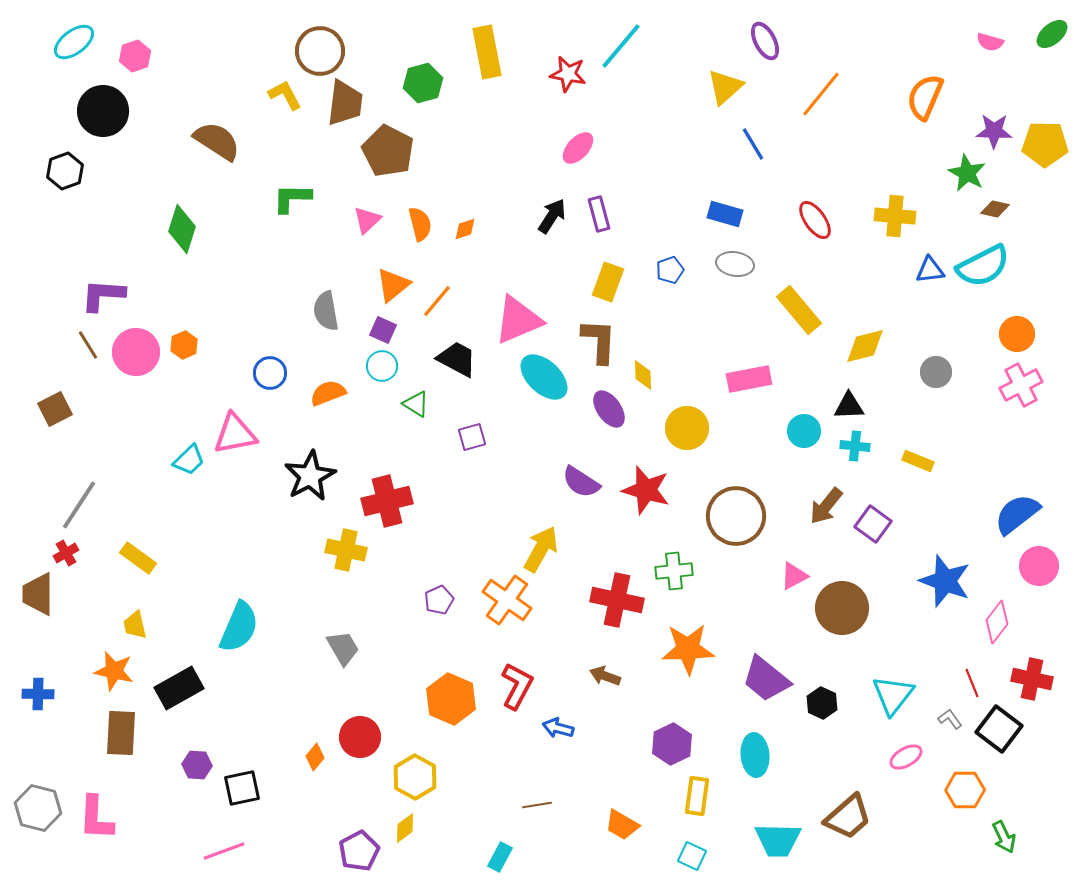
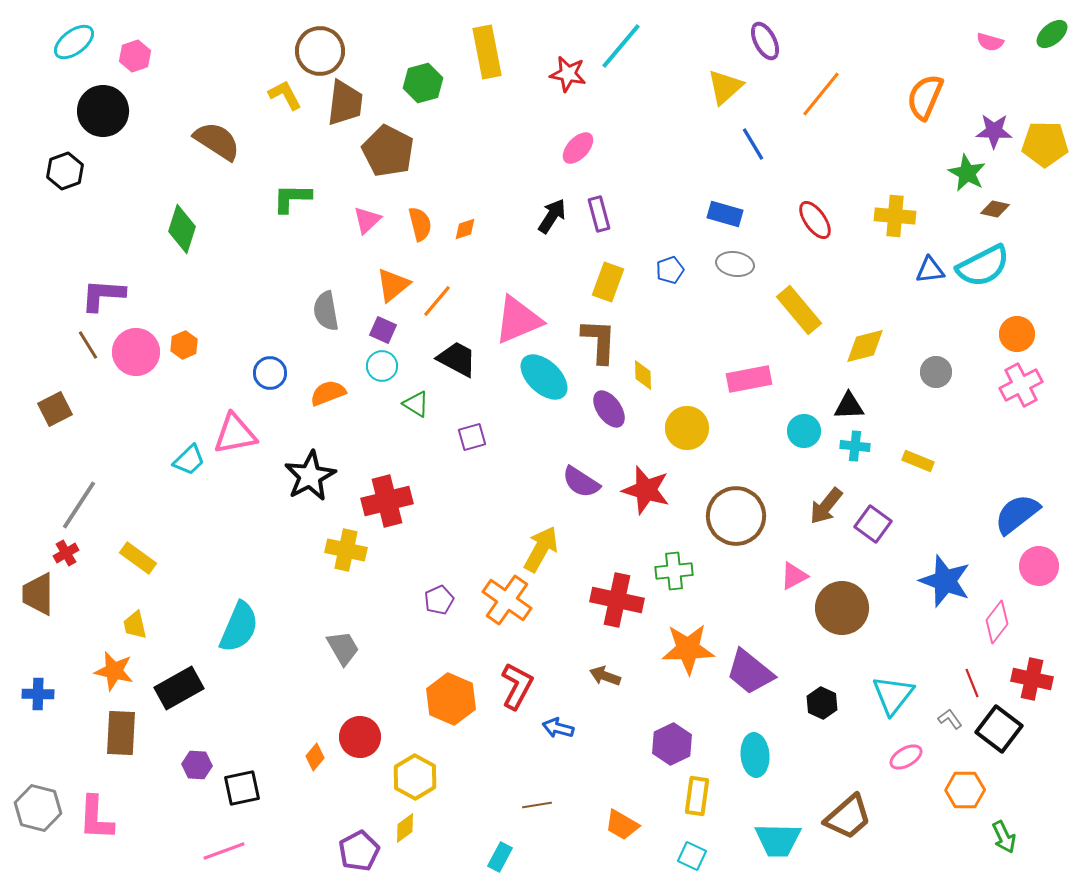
purple trapezoid at (766, 679): moved 16 px left, 7 px up
